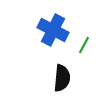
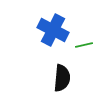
green line: rotated 48 degrees clockwise
